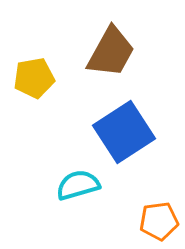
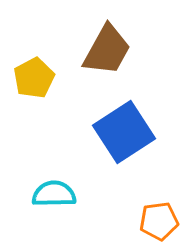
brown trapezoid: moved 4 px left, 2 px up
yellow pentagon: rotated 18 degrees counterclockwise
cyan semicircle: moved 24 px left, 9 px down; rotated 15 degrees clockwise
